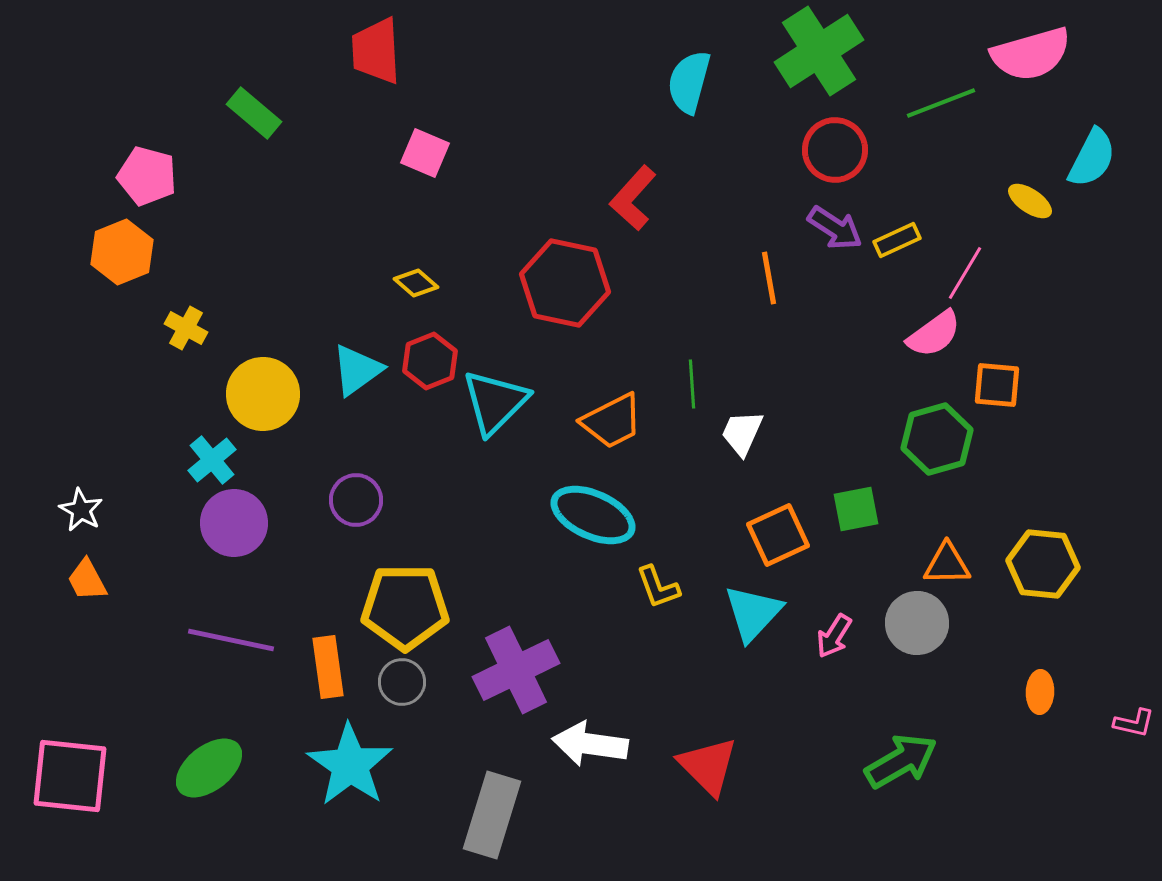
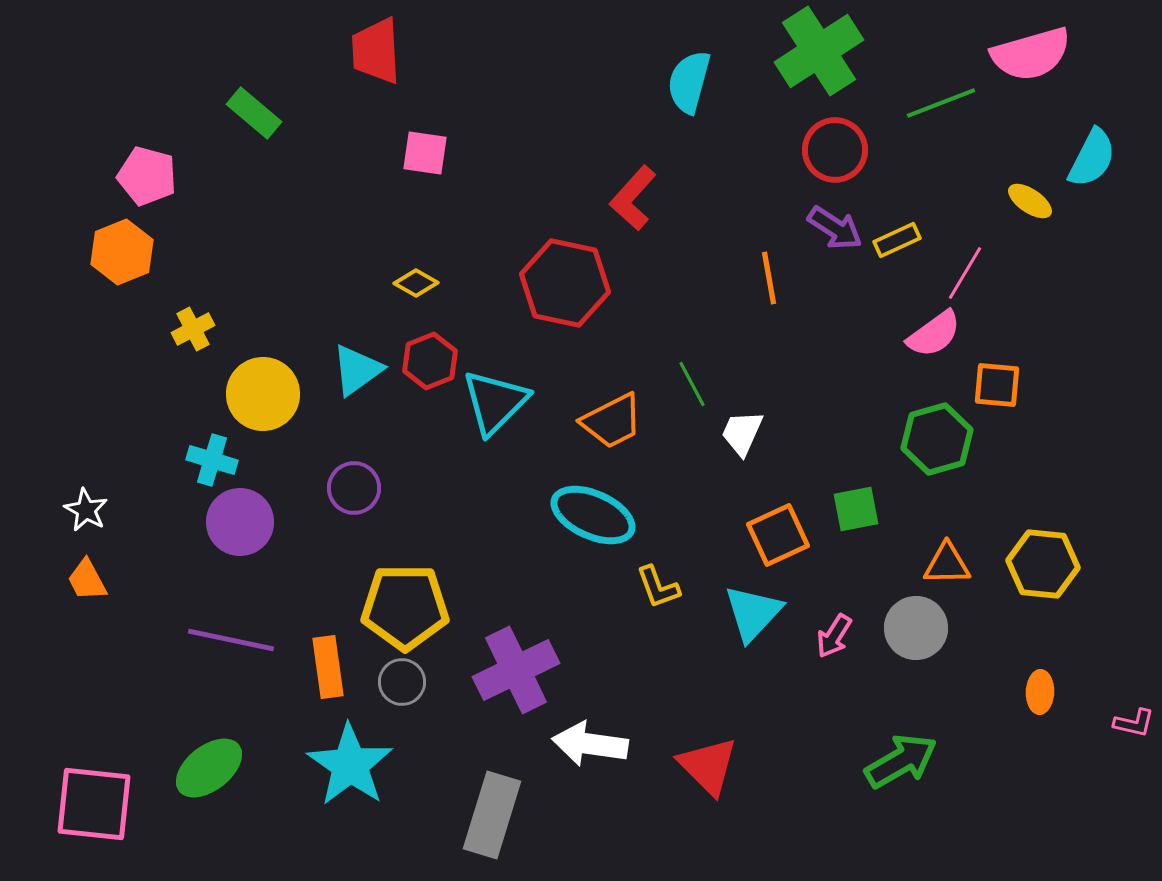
pink square at (425, 153): rotated 15 degrees counterclockwise
yellow diamond at (416, 283): rotated 12 degrees counterclockwise
yellow cross at (186, 328): moved 7 px right, 1 px down; rotated 33 degrees clockwise
green line at (692, 384): rotated 24 degrees counterclockwise
cyan cross at (212, 460): rotated 33 degrees counterclockwise
purple circle at (356, 500): moved 2 px left, 12 px up
white star at (81, 510): moved 5 px right
purple circle at (234, 523): moved 6 px right, 1 px up
gray circle at (917, 623): moved 1 px left, 5 px down
pink square at (70, 776): moved 24 px right, 28 px down
